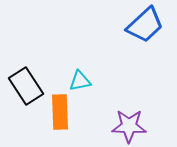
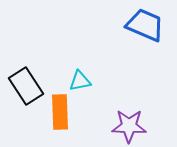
blue trapezoid: rotated 114 degrees counterclockwise
